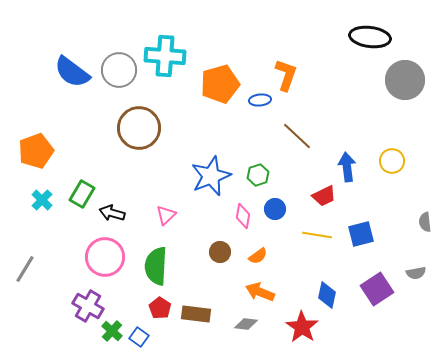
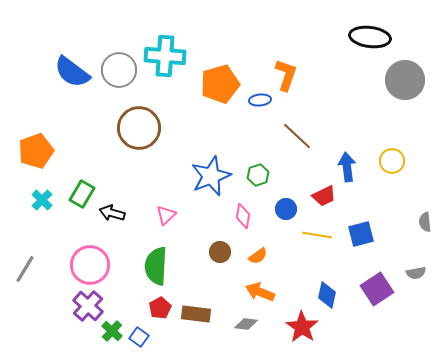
blue circle at (275, 209): moved 11 px right
pink circle at (105, 257): moved 15 px left, 8 px down
purple cross at (88, 306): rotated 12 degrees clockwise
red pentagon at (160, 308): rotated 10 degrees clockwise
